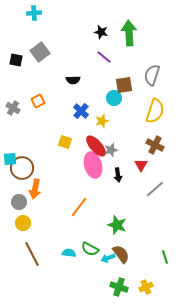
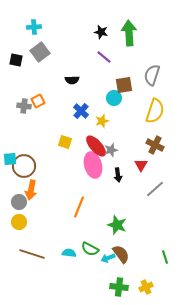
cyan cross: moved 14 px down
black semicircle: moved 1 px left
gray cross: moved 11 px right, 2 px up; rotated 24 degrees counterclockwise
brown circle: moved 2 px right, 2 px up
orange arrow: moved 4 px left, 1 px down
orange line: rotated 15 degrees counterclockwise
yellow circle: moved 4 px left, 1 px up
brown line: rotated 45 degrees counterclockwise
green cross: rotated 12 degrees counterclockwise
